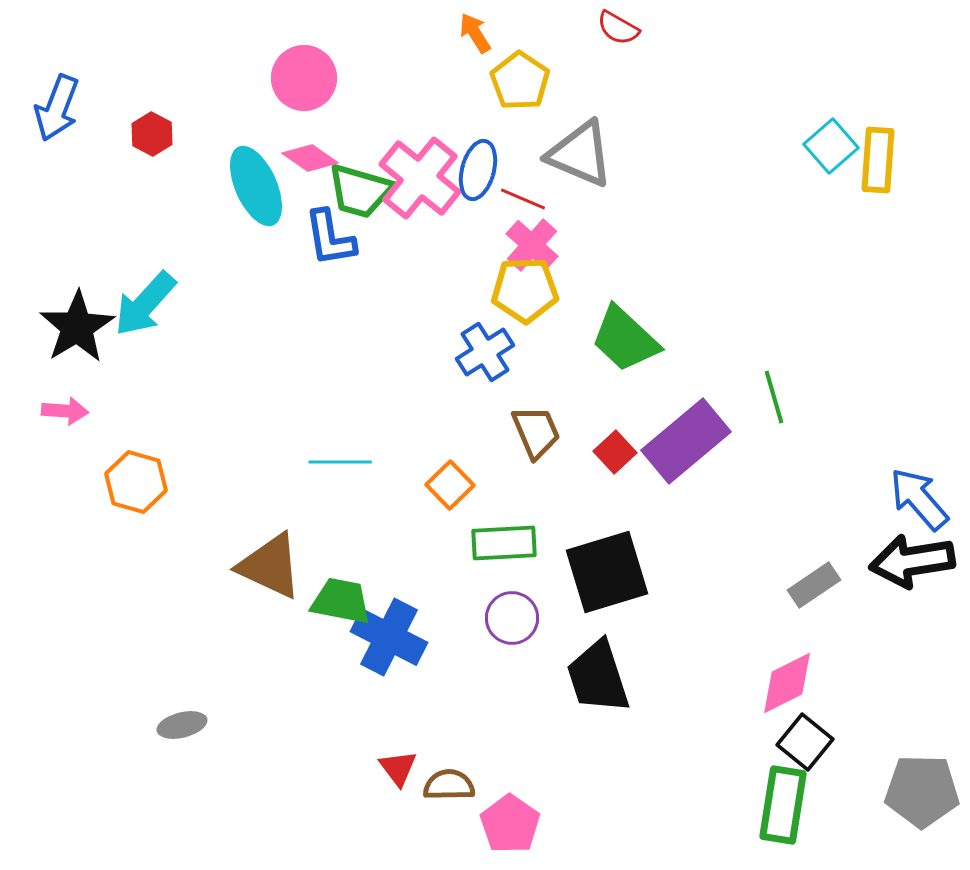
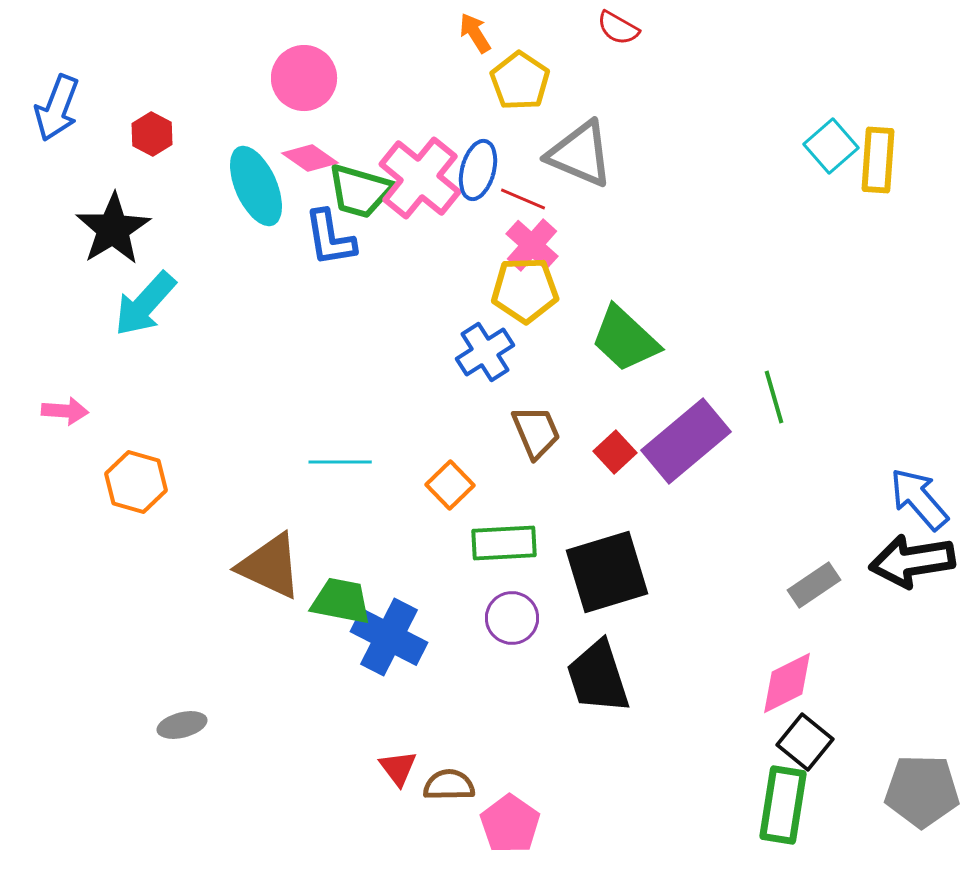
black star at (77, 327): moved 36 px right, 98 px up
